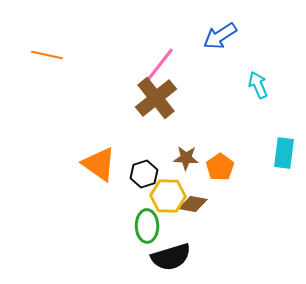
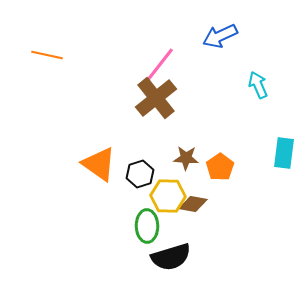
blue arrow: rotated 8 degrees clockwise
black hexagon: moved 4 px left
